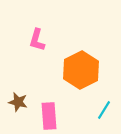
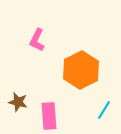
pink L-shape: rotated 10 degrees clockwise
